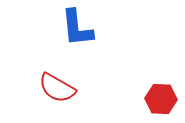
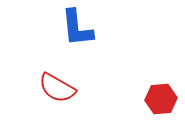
red hexagon: rotated 8 degrees counterclockwise
